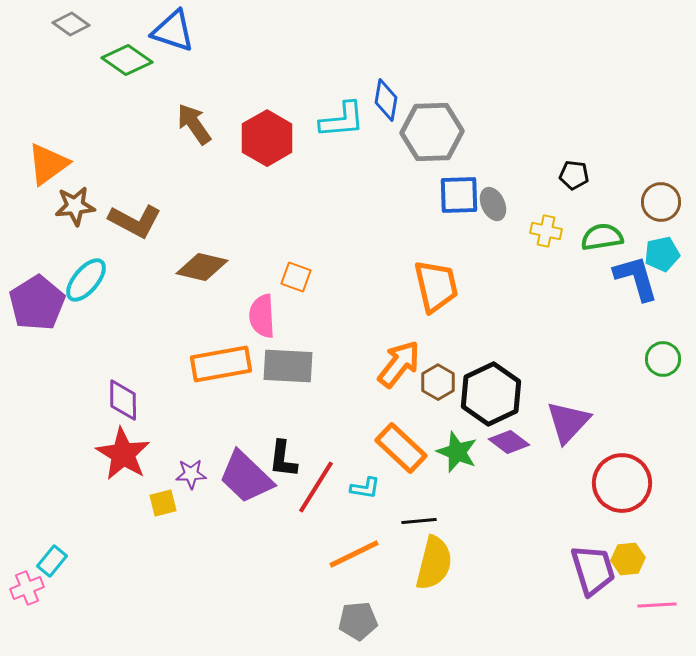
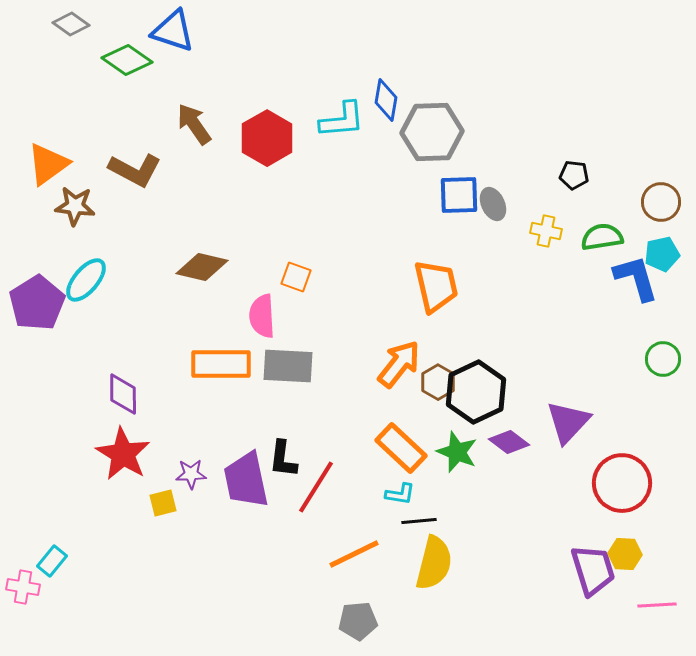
brown star at (75, 206): rotated 12 degrees clockwise
brown L-shape at (135, 221): moved 51 px up
orange rectangle at (221, 364): rotated 10 degrees clockwise
black hexagon at (491, 394): moved 15 px left, 2 px up
purple diamond at (123, 400): moved 6 px up
purple trapezoid at (246, 477): moved 3 px down; rotated 34 degrees clockwise
cyan L-shape at (365, 488): moved 35 px right, 6 px down
yellow hexagon at (628, 559): moved 3 px left, 5 px up; rotated 8 degrees clockwise
pink cross at (27, 588): moved 4 px left, 1 px up; rotated 32 degrees clockwise
